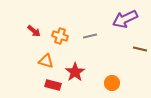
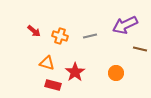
purple arrow: moved 6 px down
orange triangle: moved 1 px right, 2 px down
orange circle: moved 4 px right, 10 px up
